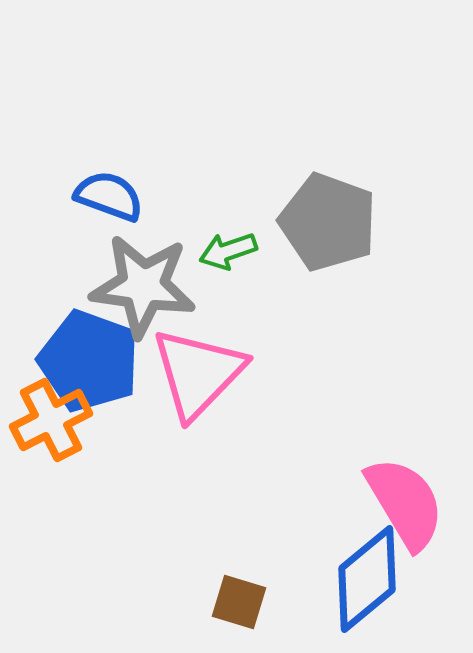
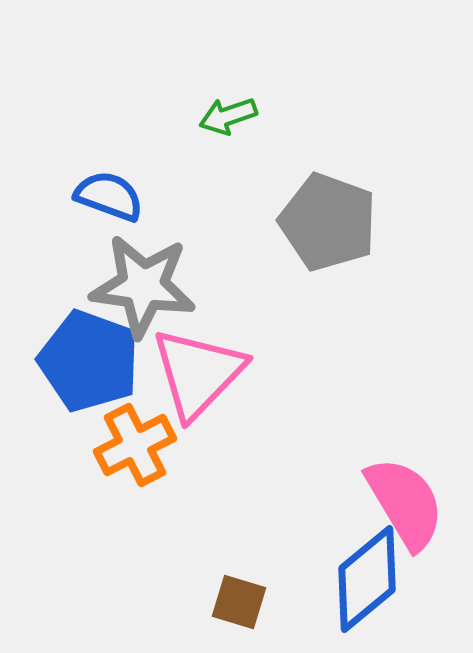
green arrow: moved 135 px up
orange cross: moved 84 px right, 25 px down
